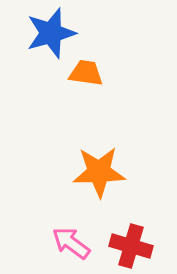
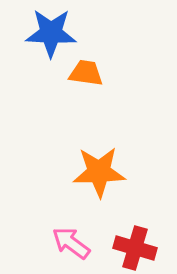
blue star: rotated 18 degrees clockwise
red cross: moved 4 px right, 2 px down
